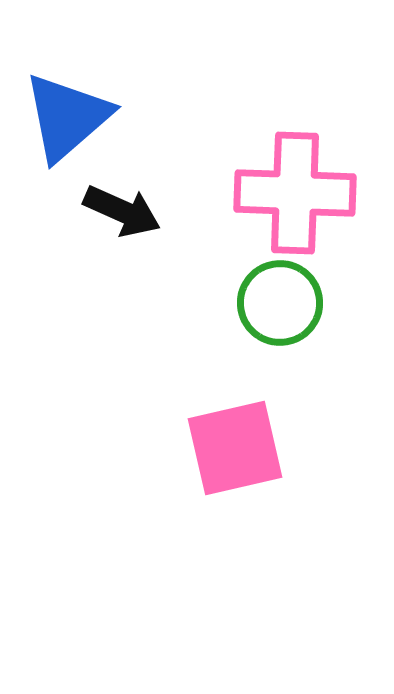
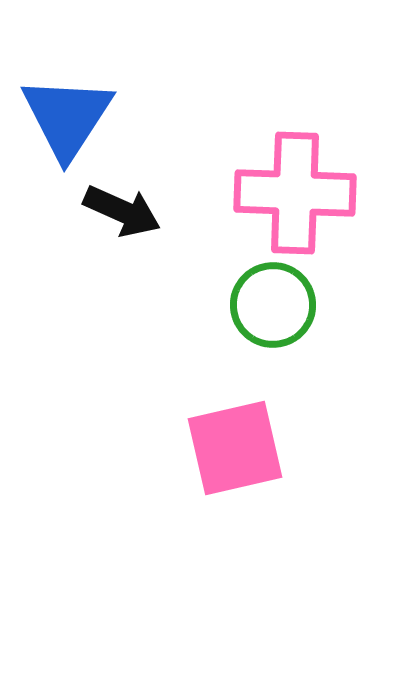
blue triangle: rotated 16 degrees counterclockwise
green circle: moved 7 px left, 2 px down
